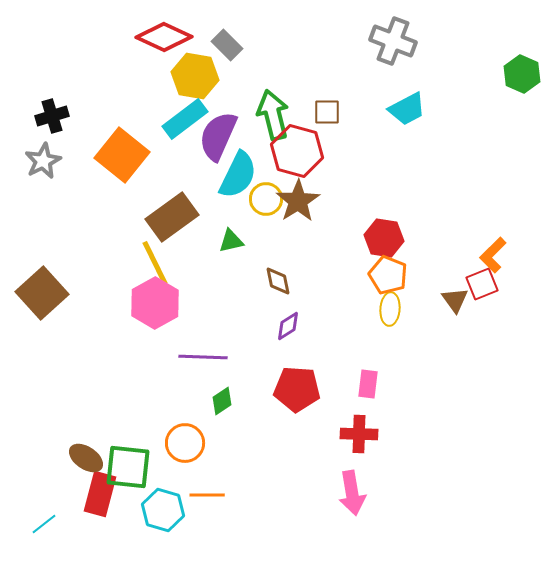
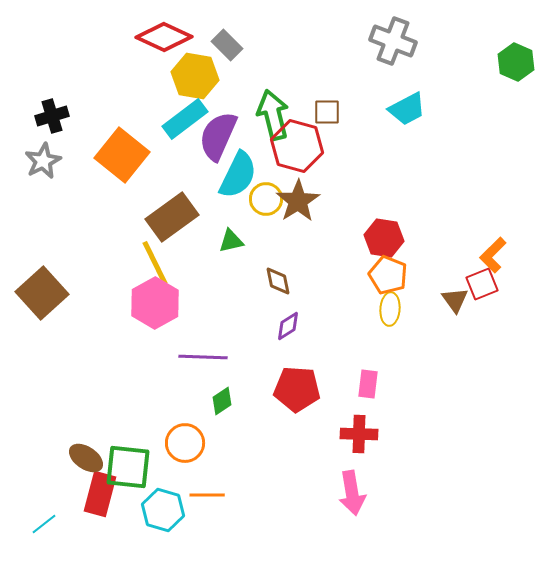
green hexagon at (522, 74): moved 6 px left, 12 px up
red hexagon at (297, 151): moved 5 px up
